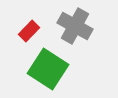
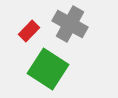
gray cross: moved 5 px left, 2 px up
